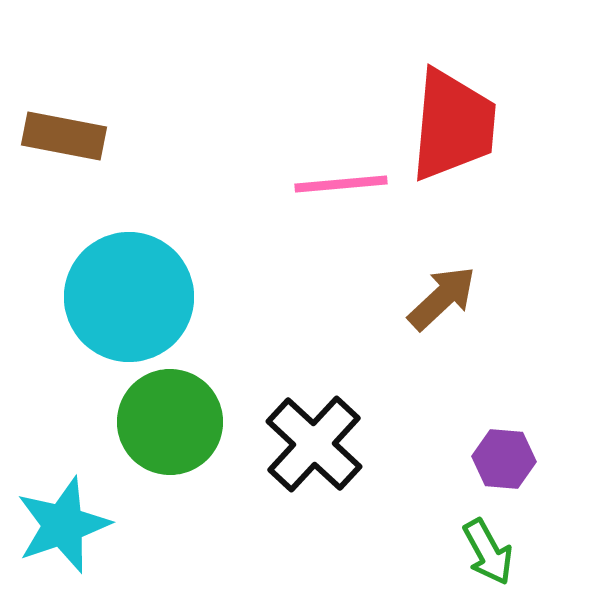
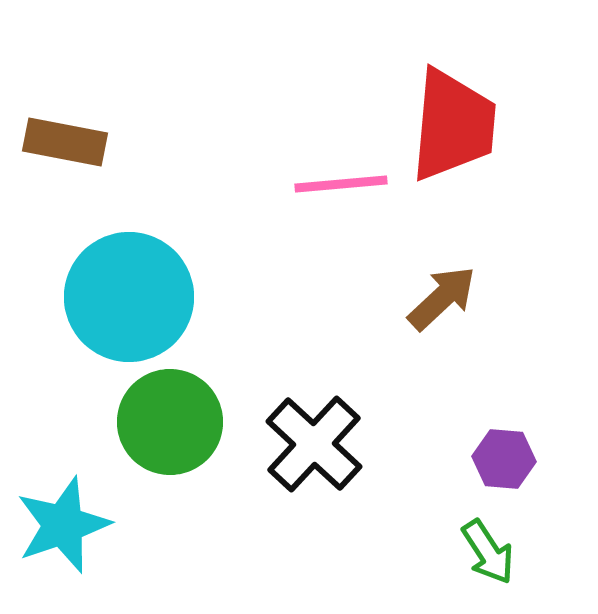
brown rectangle: moved 1 px right, 6 px down
green arrow: rotated 4 degrees counterclockwise
